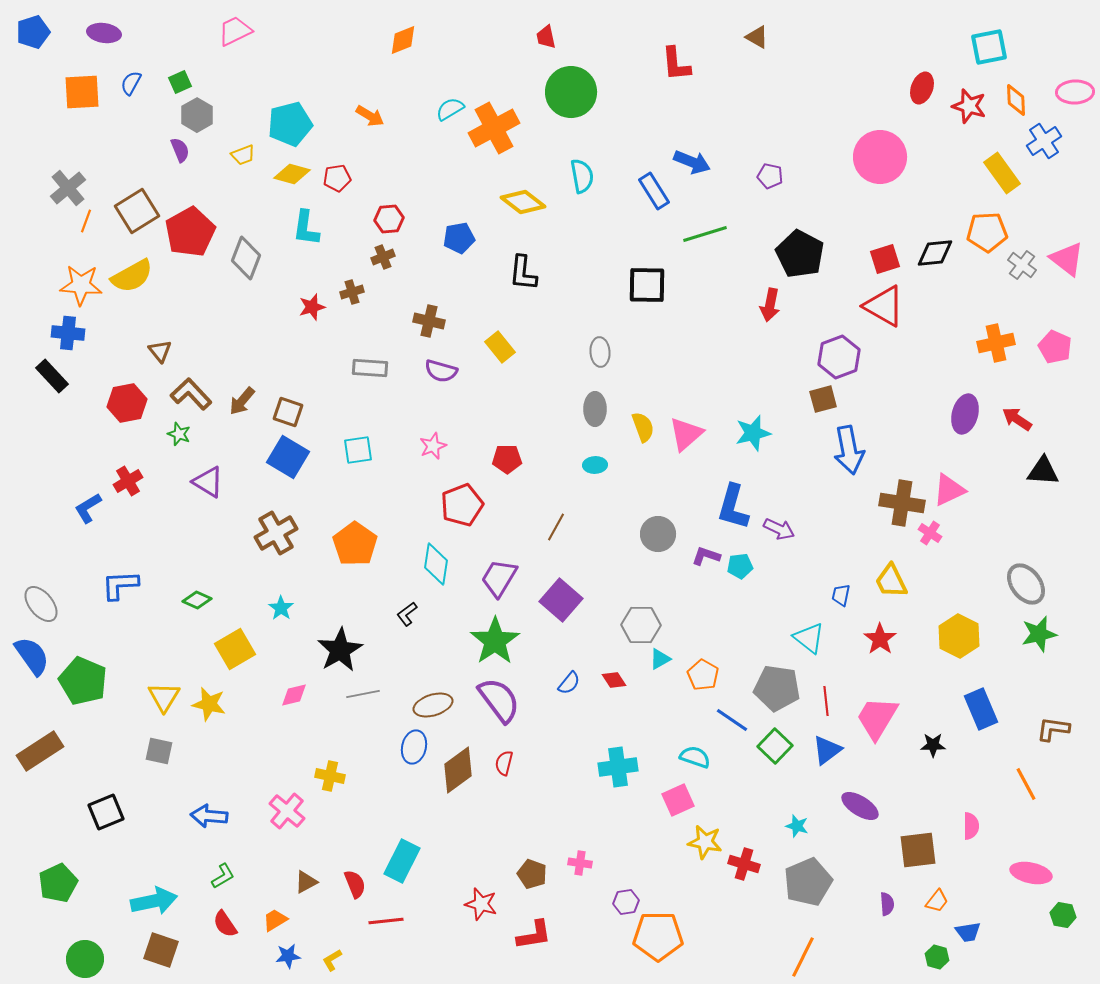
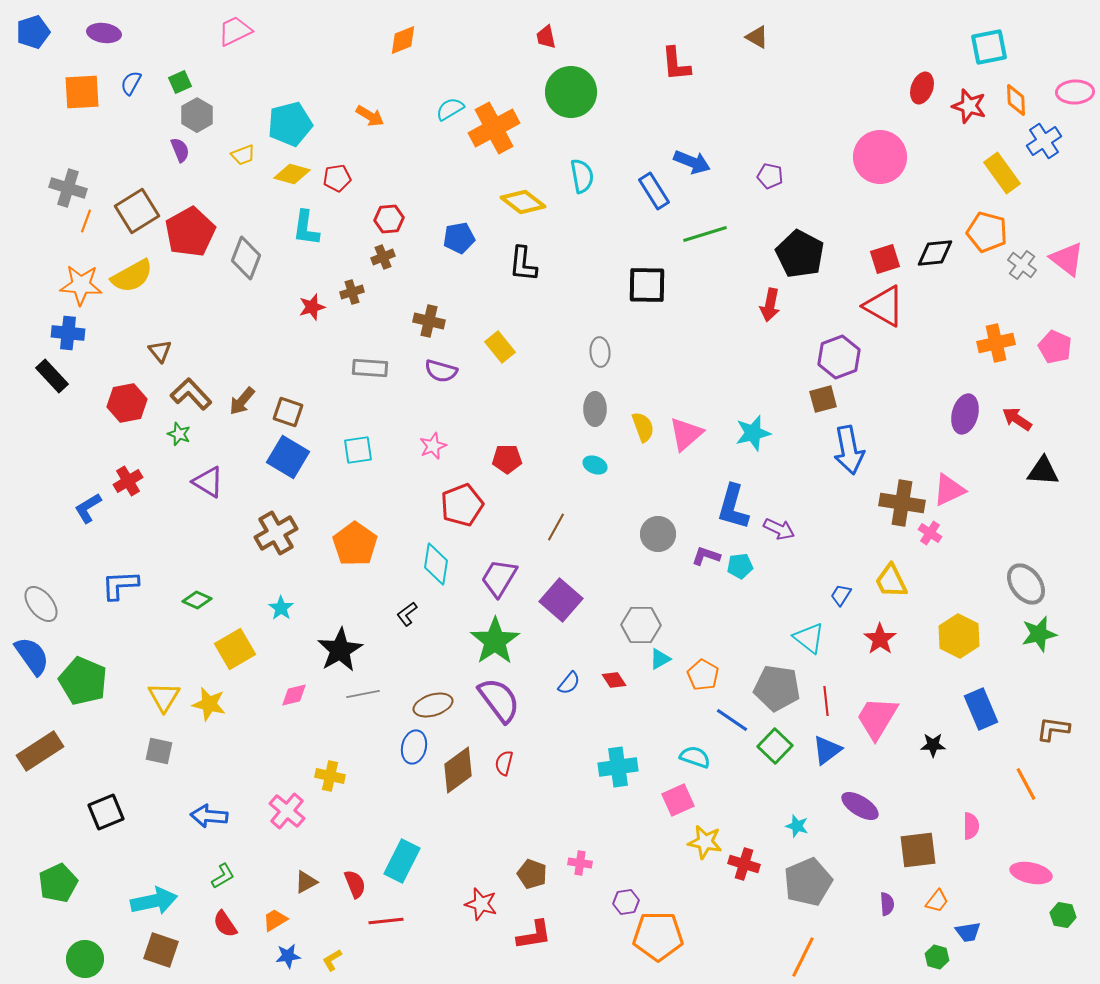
gray cross at (68, 188): rotated 33 degrees counterclockwise
orange pentagon at (987, 232): rotated 18 degrees clockwise
black L-shape at (523, 273): moved 9 px up
cyan ellipse at (595, 465): rotated 25 degrees clockwise
blue trapezoid at (841, 595): rotated 20 degrees clockwise
